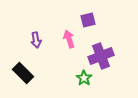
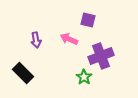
purple square: rotated 28 degrees clockwise
pink arrow: rotated 48 degrees counterclockwise
green star: moved 1 px up
